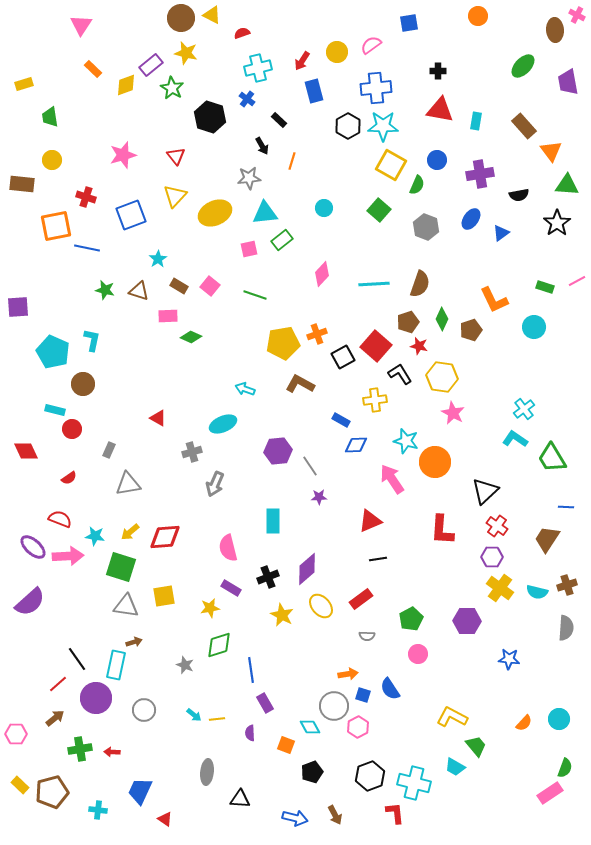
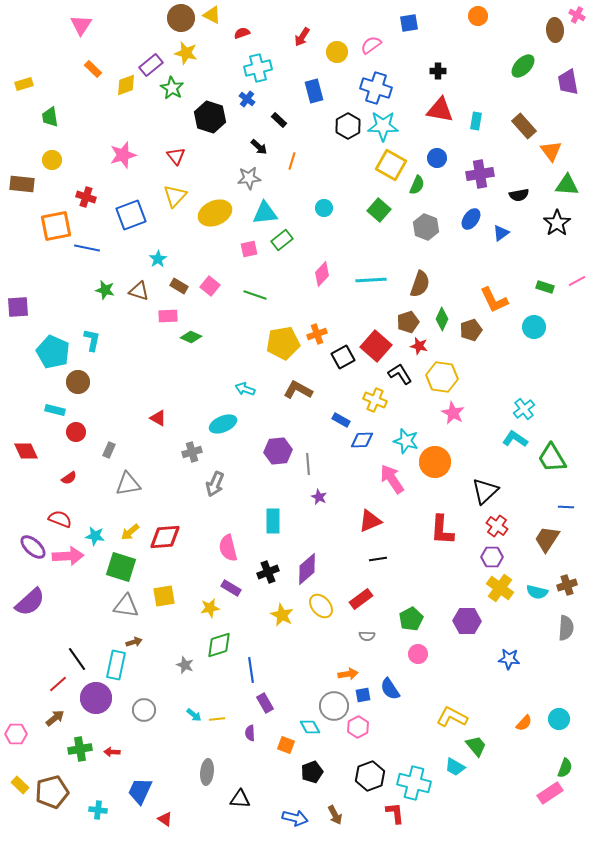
red arrow at (302, 61): moved 24 px up
blue cross at (376, 88): rotated 24 degrees clockwise
black arrow at (262, 146): moved 3 px left, 1 px down; rotated 18 degrees counterclockwise
blue circle at (437, 160): moved 2 px up
cyan line at (374, 284): moved 3 px left, 4 px up
brown circle at (83, 384): moved 5 px left, 2 px up
brown L-shape at (300, 384): moved 2 px left, 6 px down
yellow cross at (375, 400): rotated 30 degrees clockwise
red circle at (72, 429): moved 4 px right, 3 px down
blue diamond at (356, 445): moved 6 px right, 5 px up
gray line at (310, 466): moved 2 px left, 2 px up; rotated 30 degrees clockwise
purple star at (319, 497): rotated 28 degrees clockwise
black cross at (268, 577): moved 5 px up
blue square at (363, 695): rotated 28 degrees counterclockwise
